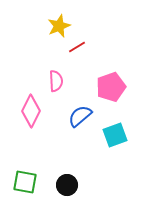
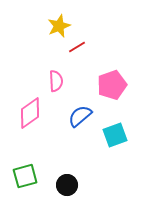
pink pentagon: moved 1 px right, 2 px up
pink diamond: moved 1 px left, 2 px down; rotated 28 degrees clockwise
green square: moved 6 px up; rotated 25 degrees counterclockwise
